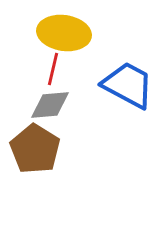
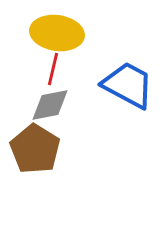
yellow ellipse: moved 7 px left
gray diamond: rotated 6 degrees counterclockwise
